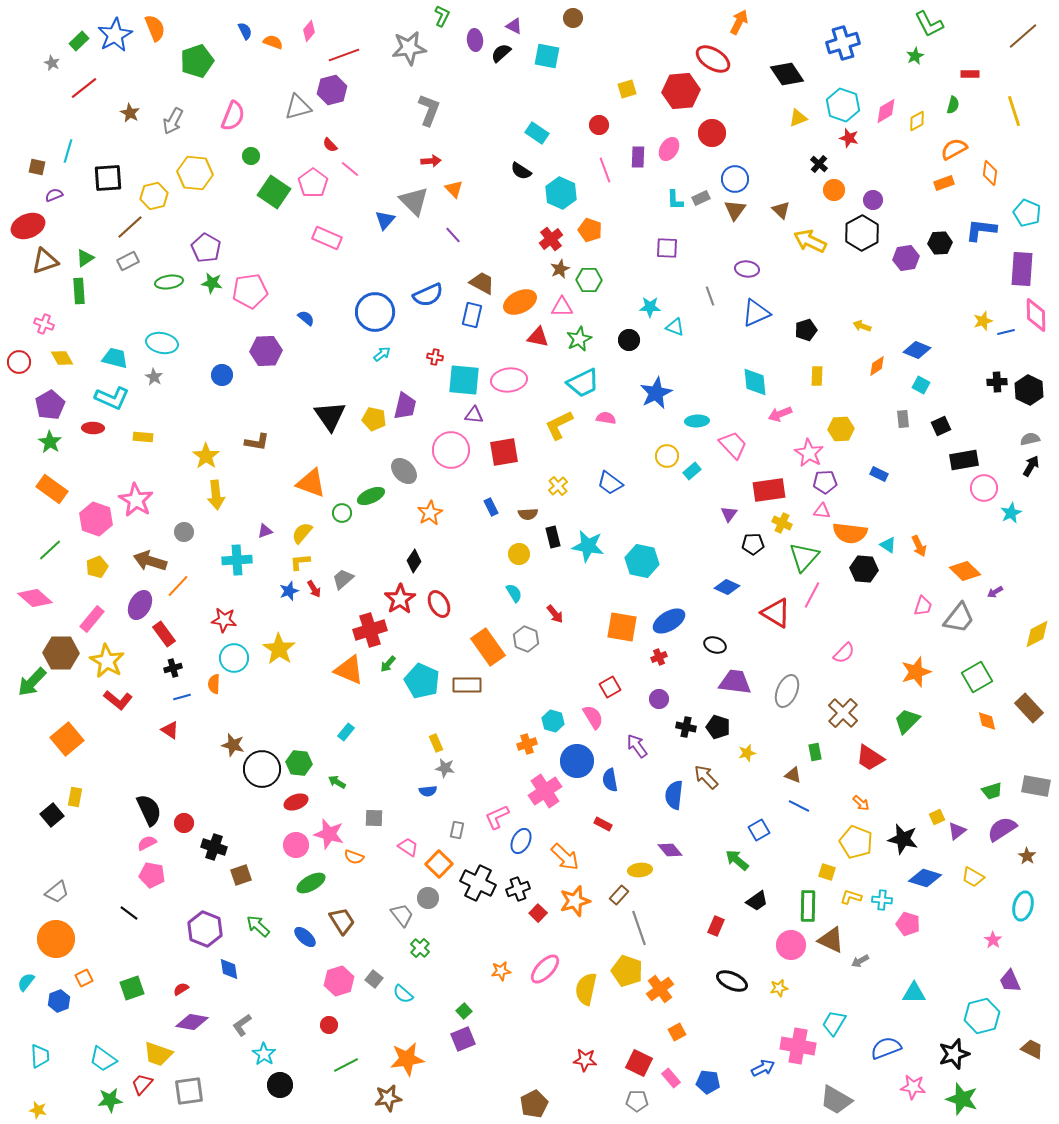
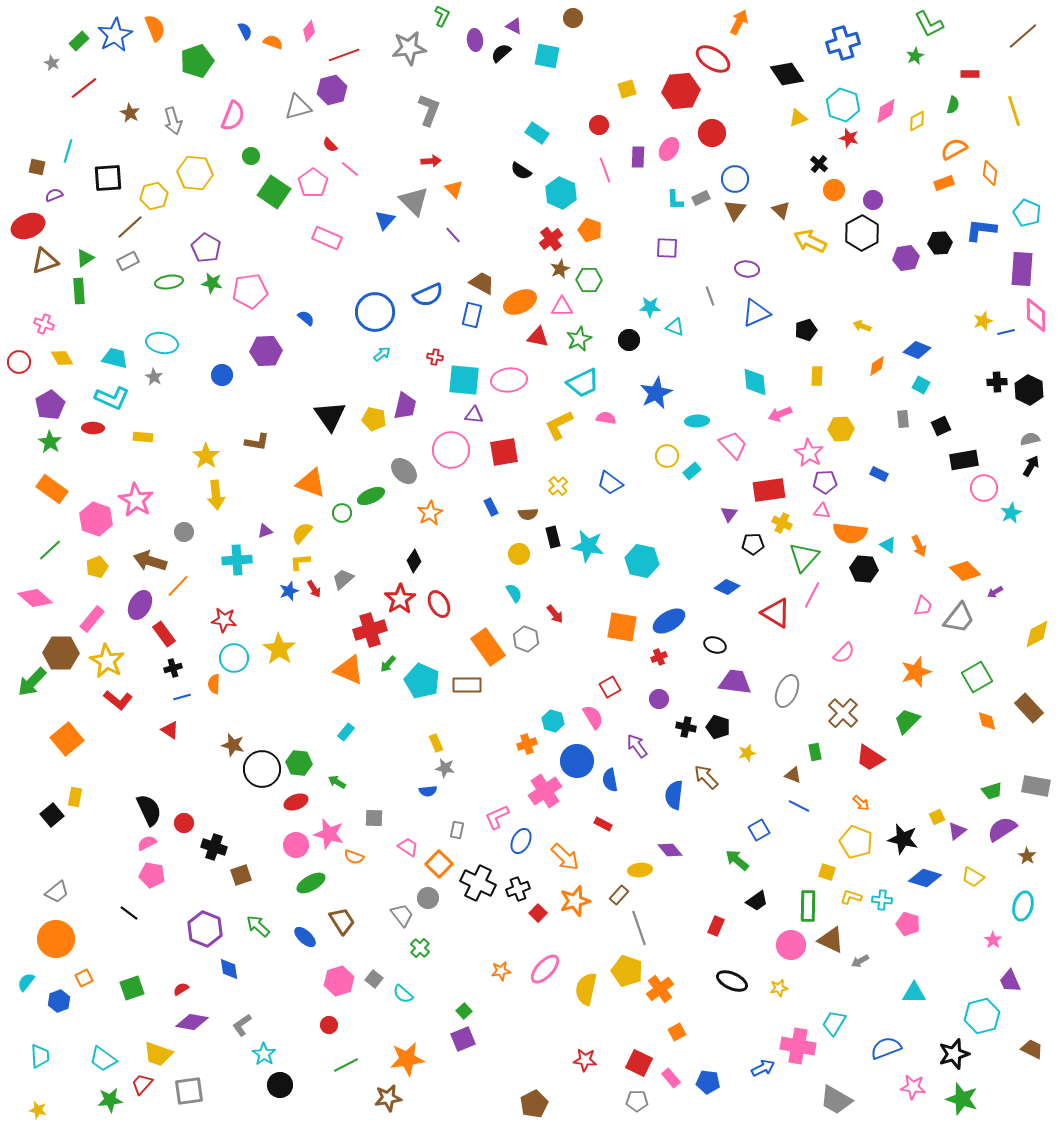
gray arrow at (173, 121): rotated 44 degrees counterclockwise
